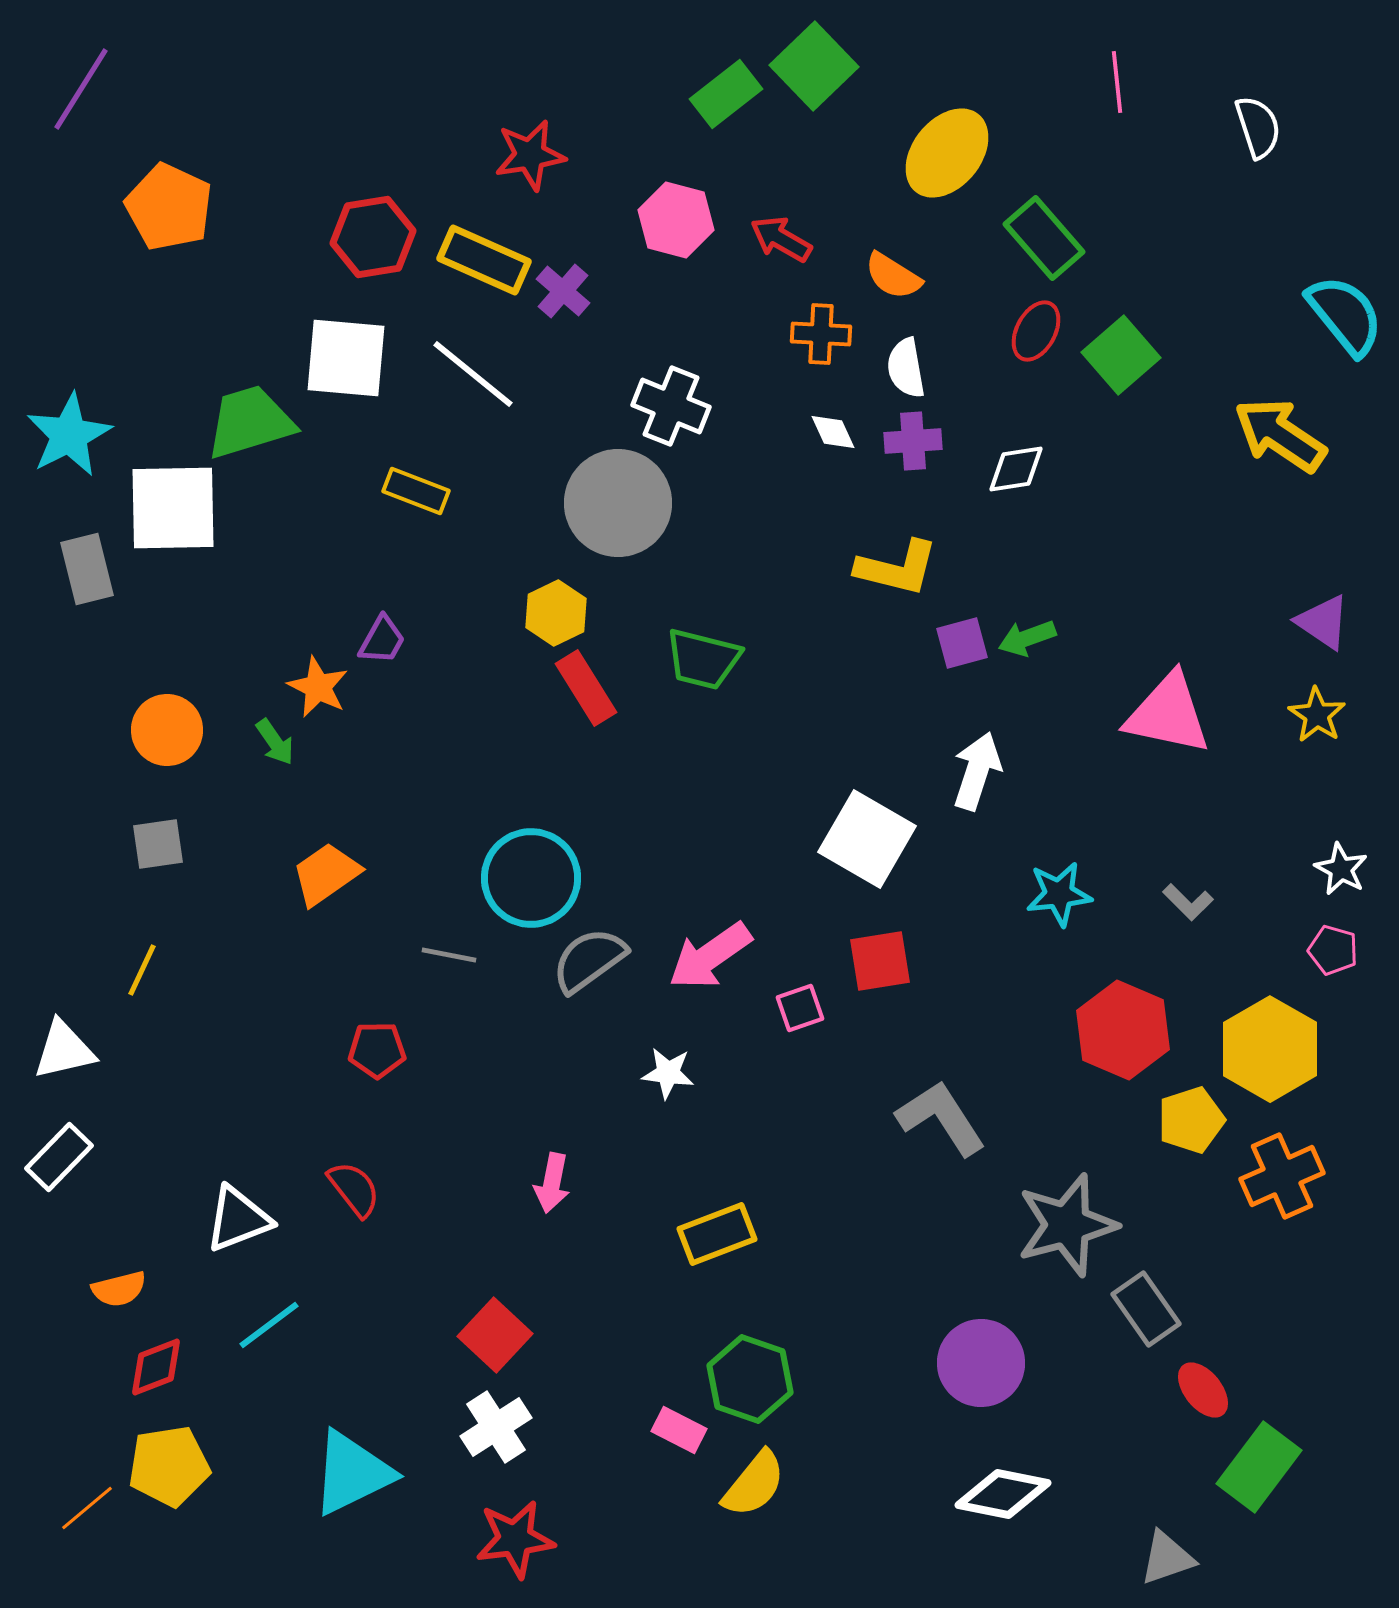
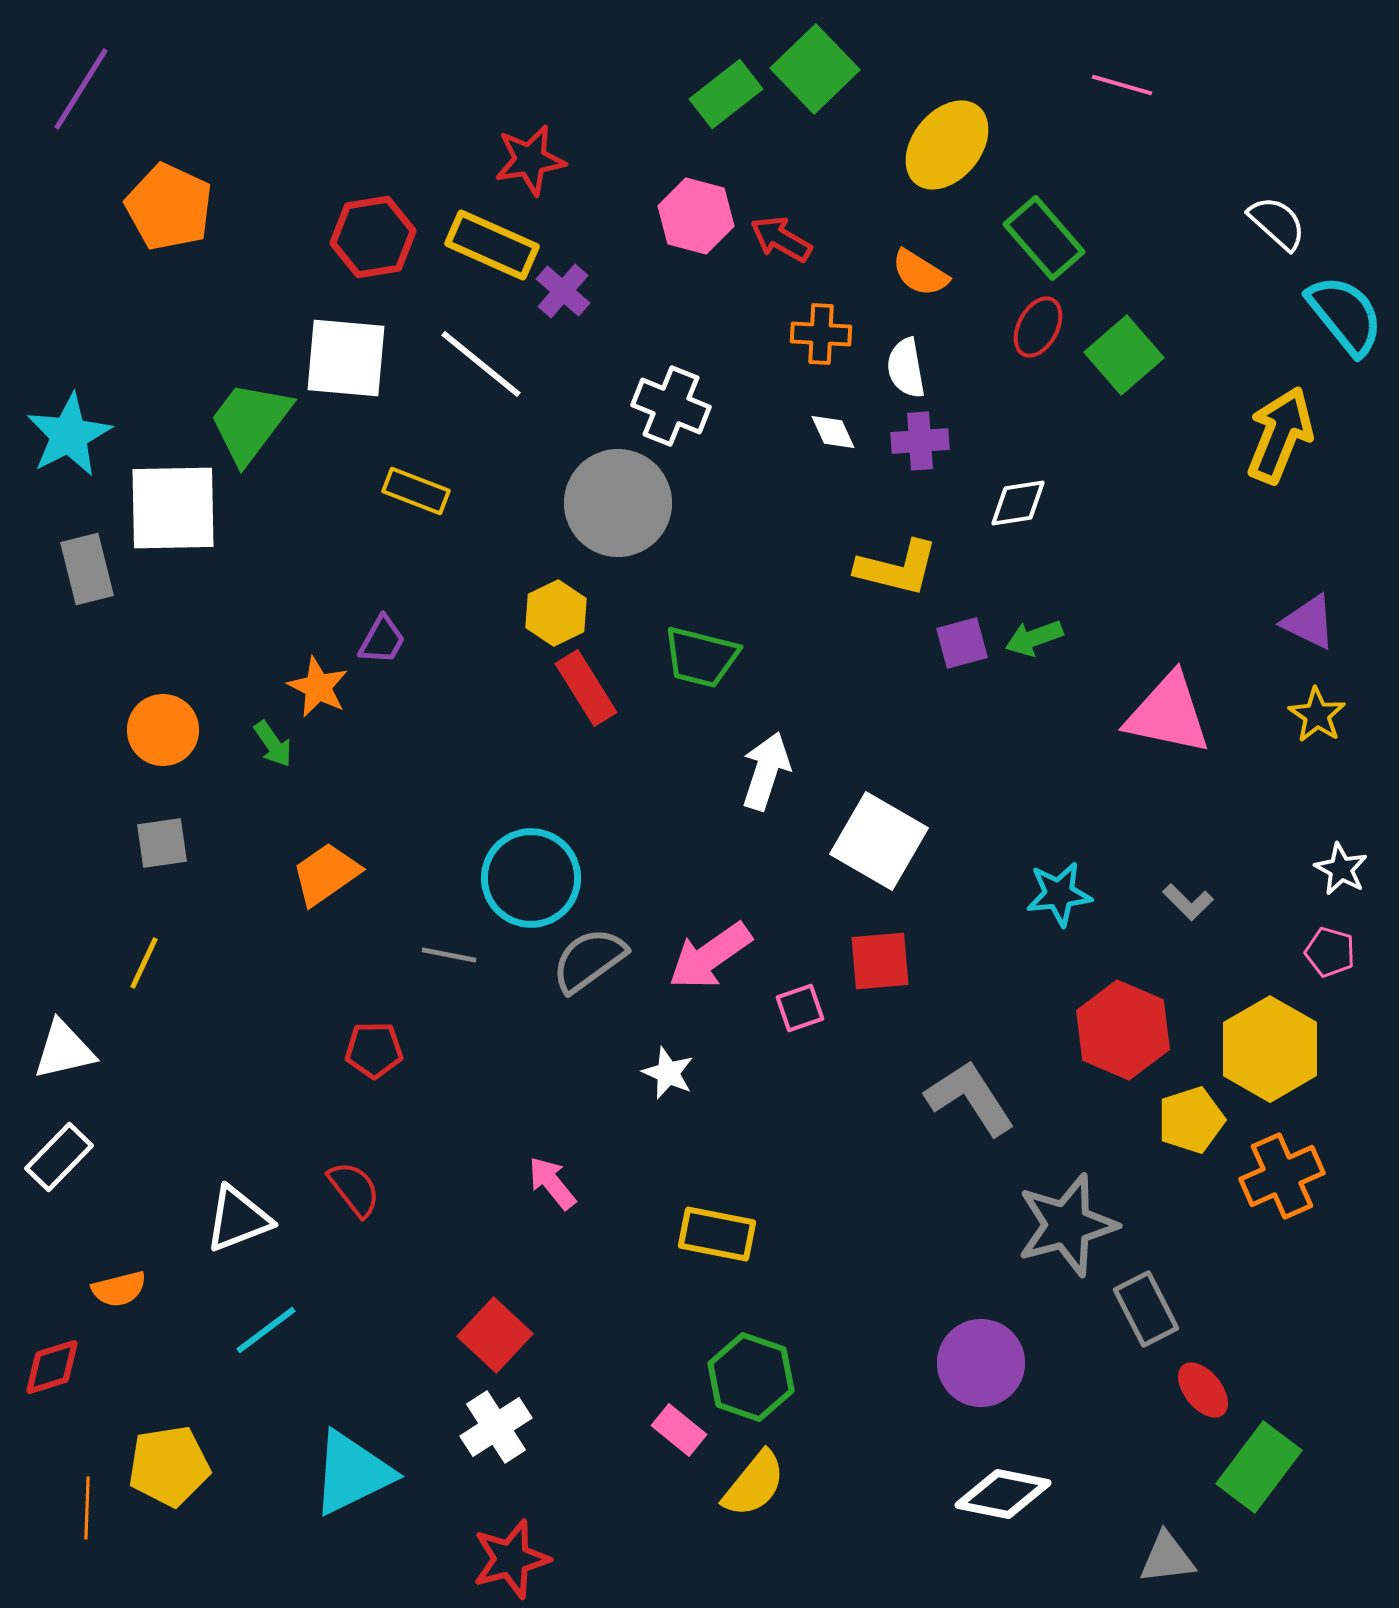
green square at (814, 66): moved 1 px right, 3 px down
pink line at (1117, 82): moved 5 px right, 3 px down; rotated 68 degrees counterclockwise
white semicircle at (1258, 127): moved 19 px right, 96 px down; rotated 30 degrees counterclockwise
yellow ellipse at (947, 153): moved 8 px up
red star at (530, 155): moved 5 px down
pink hexagon at (676, 220): moved 20 px right, 4 px up
yellow rectangle at (484, 260): moved 8 px right, 15 px up
orange semicircle at (893, 276): moved 27 px right, 3 px up
red ellipse at (1036, 331): moved 2 px right, 4 px up
green square at (1121, 355): moved 3 px right
white line at (473, 374): moved 8 px right, 10 px up
green trapezoid at (250, 422): rotated 36 degrees counterclockwise
yellow arrow at (1280, 435): rotated 78 degrees clockwise
purple cross at (913, 441): moved 7 px right
white diamond at (1016, 469): moved 2 px right, 34 px down
purple triangle at (1323, 622): moved 14 px left; rotated 8 degrees counterclockwise
green arrow at (1027, 638): moved 7 px right
green trapezoid at (703, 659): moved 2 px left, 2 px up
orange circle at (167, 730): moved 4 px left
green arrow at (275, 742): moved 2 px left, 2 px down
white arrow at (977, 771): moved 211 px left
white square at (867, 839): moved 12 px right, 2 px down
gray square at (158, 844): moved 4 px right, 1 px up
pink pentagon at (1333, 950): moved 3 px left, 2 px down
red square at (880, 961): rotated 4 degrees clockwise
yellow line at (142, 970): moved 2 px right, 7 px up
red pentagon at (377, 1050): moved 3 px left
white star at (668, 1073): rotated 16 degrees clockwise
gray L-shape at (941, 1118): moved 29 px right, 20 px up
pink arrow at (552, 1183): rotated 130 degrees clockwise
yellow rectangle at (717, 1234): rotated 32 degrees clockwise
gray rectangle at (1146, 1309): rotated 8 degrees clockwise
cyan line at (269, 1325): moved 3 px left, 5 px down
red diamond at (156, 1367): moved 104 px left; rotated 4 degrees clockwise
green hexagon at (750, 1379): moved 1 px right, 2 px up
pink rectangle at (679, 1430): rotated 12 degrees clockwise
orange line at (87, 1508): rotated 48 degrees counterclockwise
red star at (515, 1539): moved 4 px left, 20 px down; rotated 8 degrees counterclockwise
gray triangle at (1167, 1558): rotated 12 degrees clockwise
